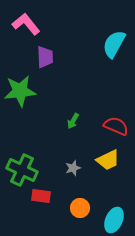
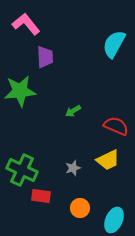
green arrow: moved 10 px up; rotated 28 degrees clockwise
